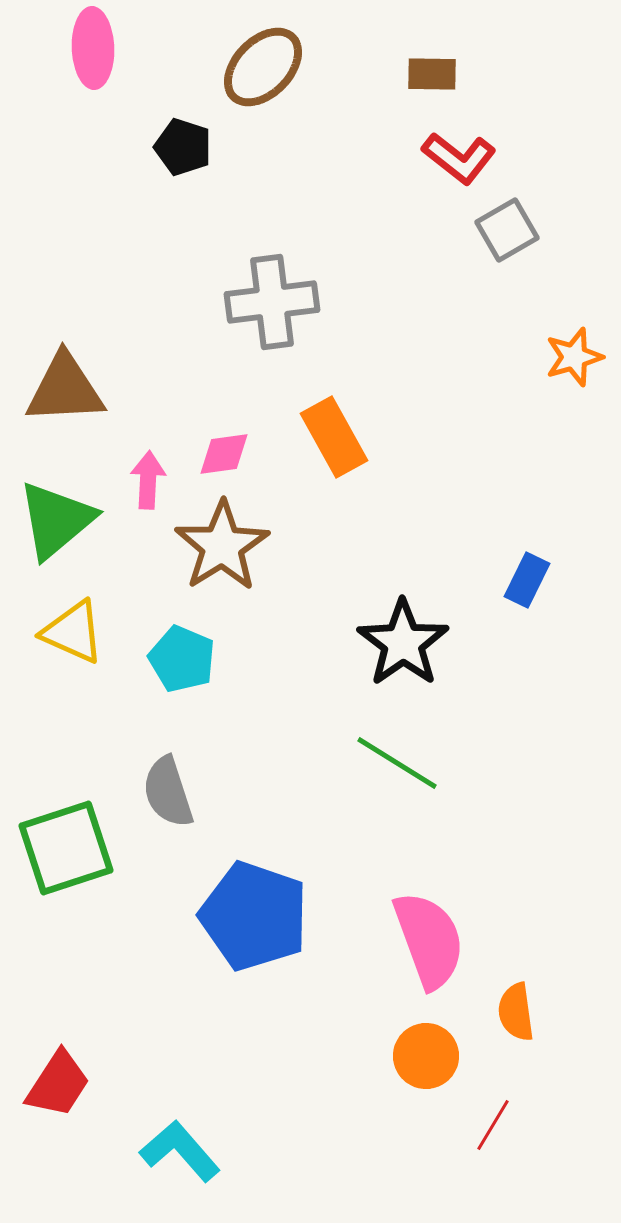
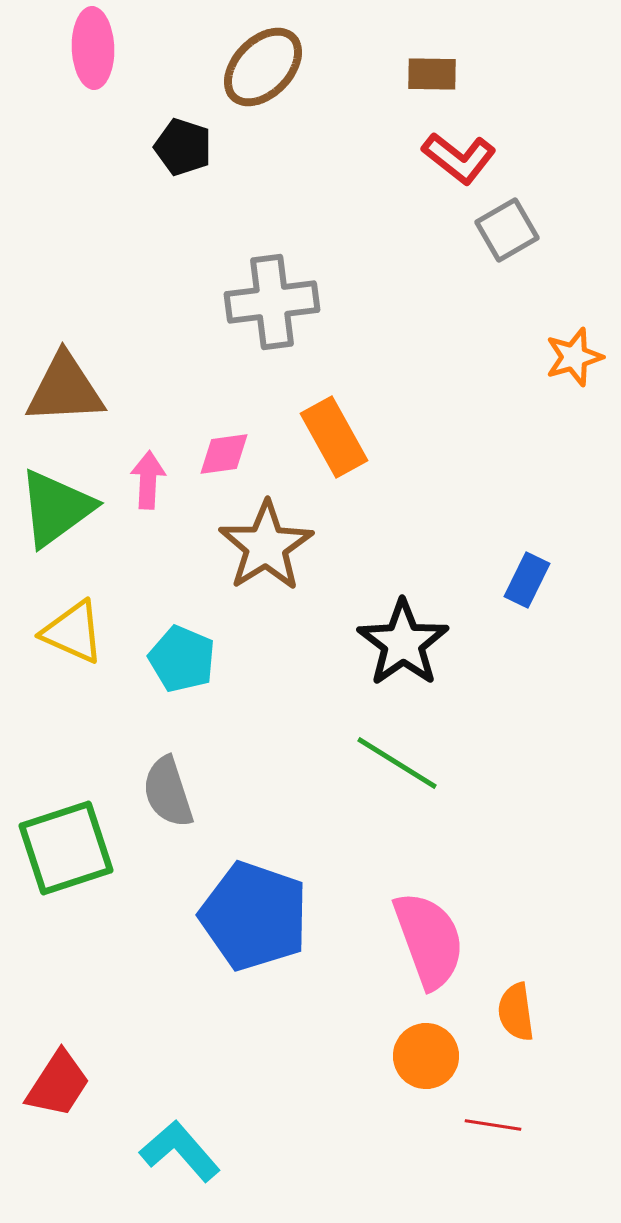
green triangle: moved 12 px up; rotated 4 degrees clockwise
brown star: moved 44 px right
red line: rotated 68 degrees clockwise
